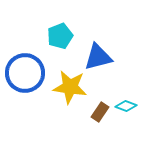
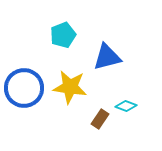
cyan pentagon: moved 3 px right, 1 px up
blue triangle: moved 9 px right
blue circle: moved 1 px left, 15 px down
brown rectangle: moved 7 px down
